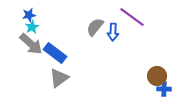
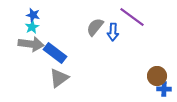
blue star: moved 4 px right; rotated 24 degrees clockwise
gray arrow: rotated 35 degrees counterclockwise
